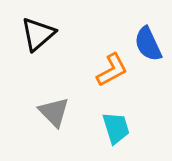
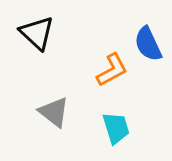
black triangle: moved 1 px left, 1 px up; rotated 36 degrees counterclockwise
gray triangle: rotated 8 degrees counterclockwise
